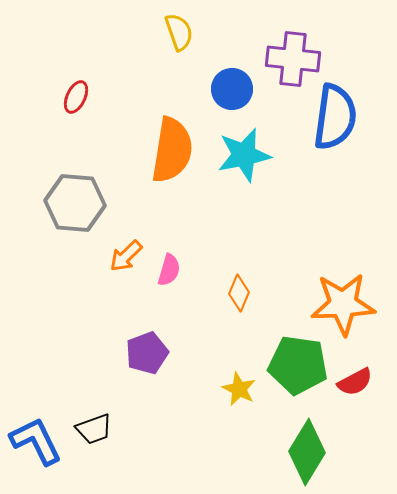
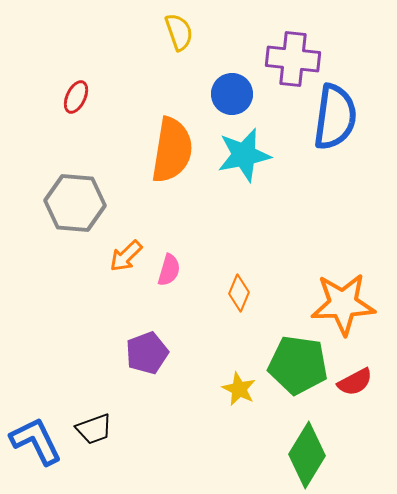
blue circle: moved 5 px down
green diamond: moved 3 px down
